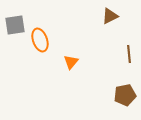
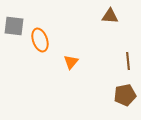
brown triangle: rotated 30 degrees clockwise
gray square: moved 1 px left, 1 px down; rotated 15 degrees clockwise
brown line: moved 1 px left, 7 px down
